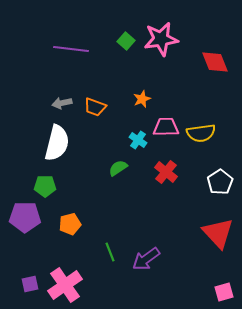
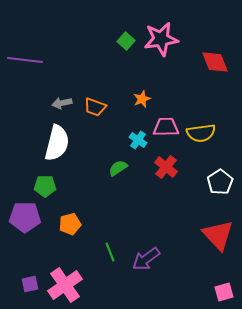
purple line: moved 46 px left, 11 px down
red cross: moved 5 px up
red triangle: moved 2 px down
